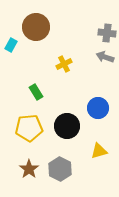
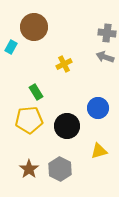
brown circle: moved 2 px left
cyan rectangle: moved 2 px down
yellow pentagon: moved 8 px up
